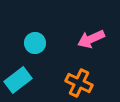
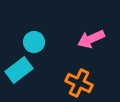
cyan circle: moved 1 px left, 1 px up
cyan rectangle: moved 1 px right, 10 px up
